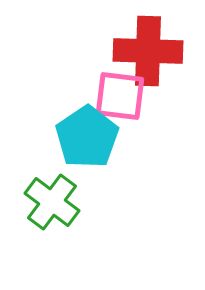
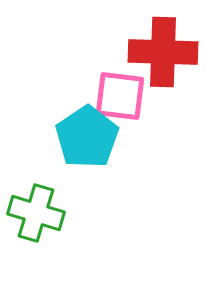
red cross: moved 15 px right, 1 px down
green cross: moved 16 px left, 11 px down; rotated 20 degrees counterclockwise
